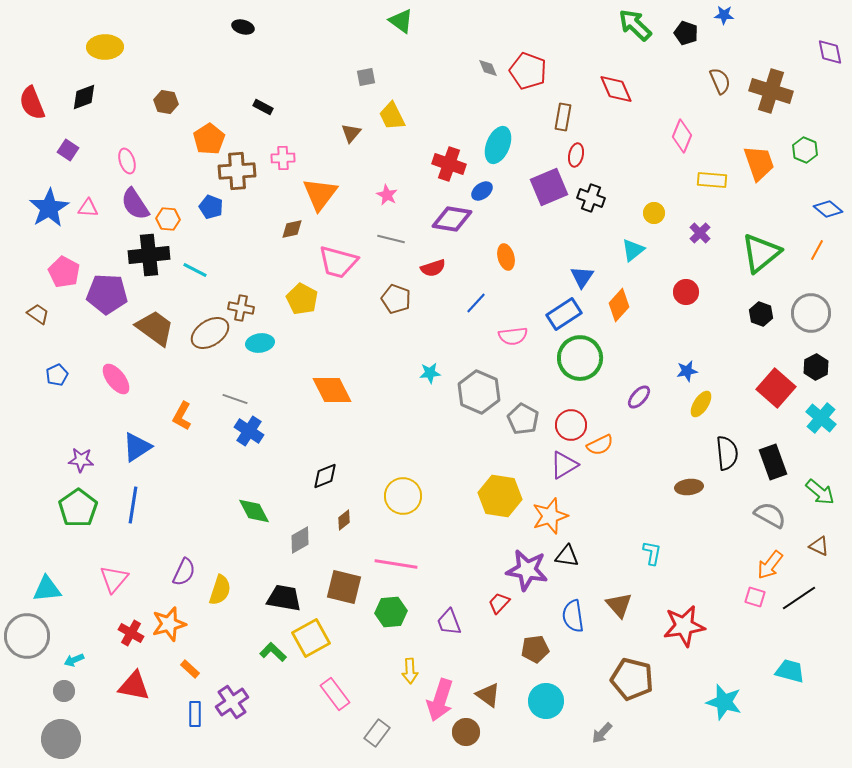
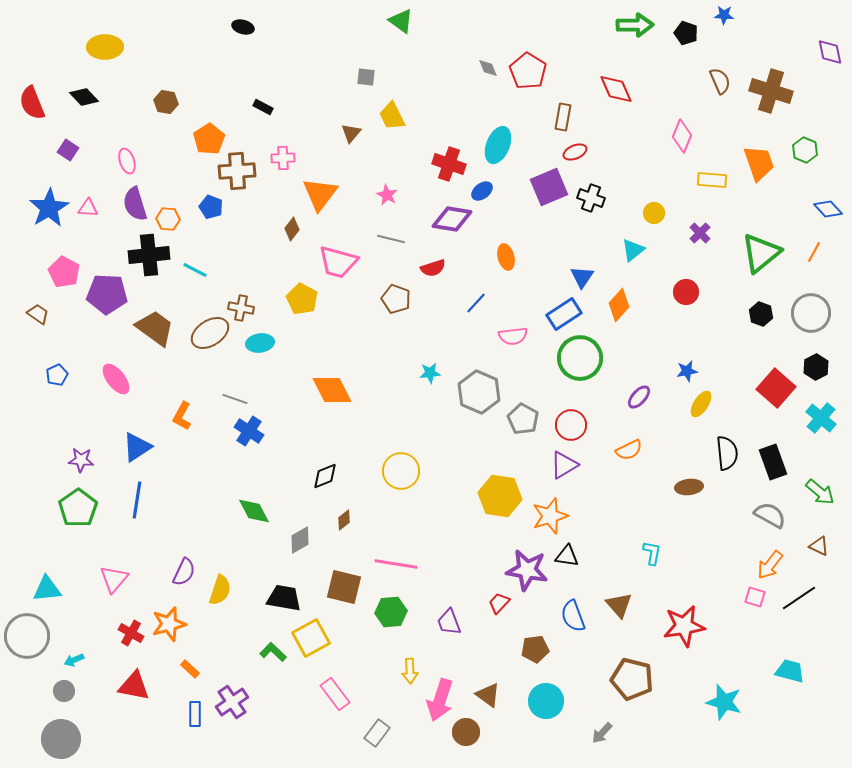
green arrow at (635, 25): rotated 135 degrees clockwise
red pentagon at (528, 71): rotated 12 degrees clockwise
gray square at (366, 77): rotated 18 degrees clockwise
black diamond at (84, 97): rotated 68 degrees clockwise
red ellipse at (576, 155): moved 1 px left, 3 px up; rotated 55 degrees clockwise
purple semicircle at (135, 204): rotated 16 degrees clockwise
blue diamond at (828, 209): rotated 8 degrees clockwise
brown diamond at (292, 229): rotated 40 degrees counterclockwise
orange line at (817, 250): moved 3 px left, 2 px down
orange semicircle at (600, 445): moved 29 px right, 5 px down
yellow circle at (403, 496): moved 2 px left, 25 px up
blue line at (133, 505): moved 4 px right, 5 px up
blue semicircle at (573, 616): rotated 12 degrees counterclockwise
